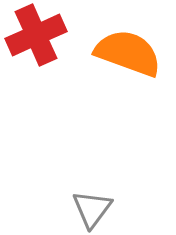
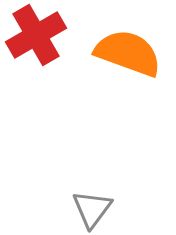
red cross: rotated 6 degrees counterclockwise
